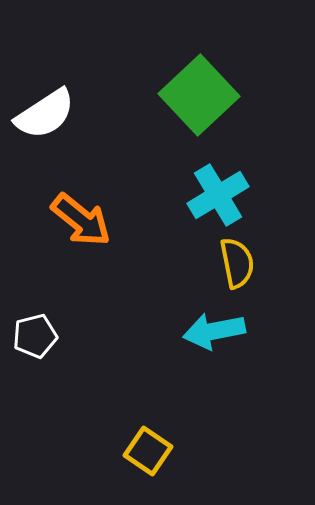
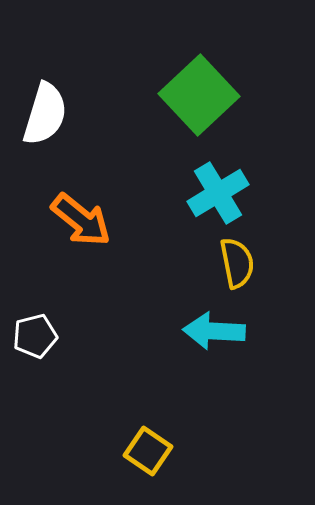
white semicircle: rotated 40 degrees counterclockwise
cyan cross: moved 2 px up
cyan arrow: rotated 14 degrees clockwise
